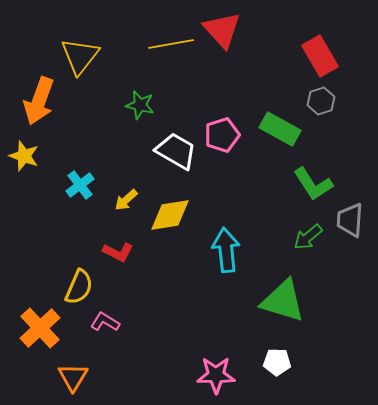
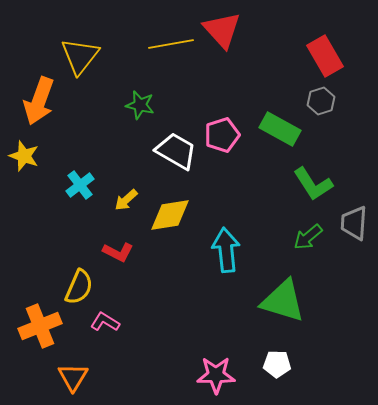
red rectangle: moved 5 px right
gray trapezoid: moved 4 px right, 3 px down
orange cross: moved 2 px up; rotated 21 degrees clockwise
white pentagon: moved 2 px down
